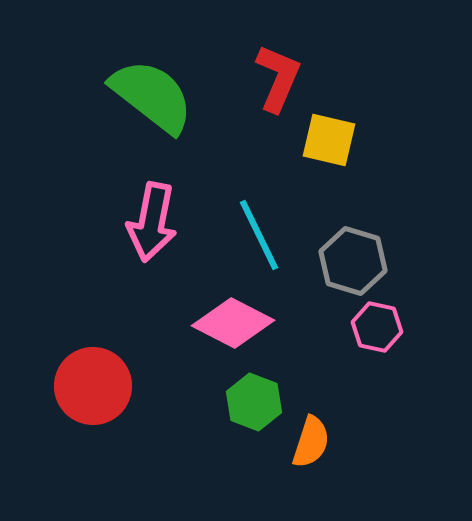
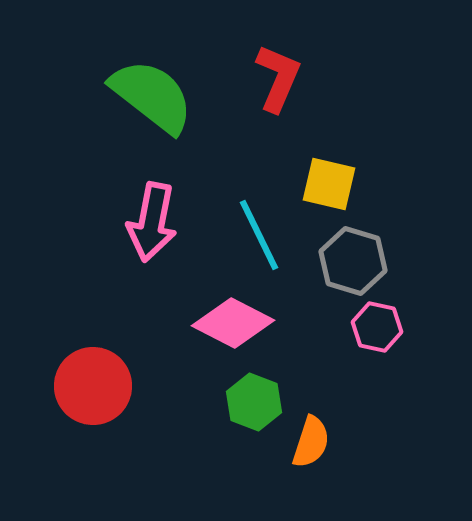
yellow square: moved 44 px down
